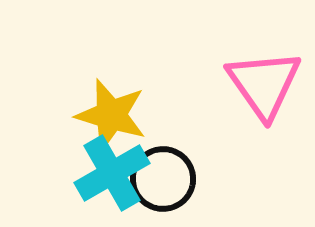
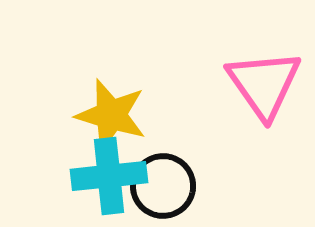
cyan cross: moved 3 px left, 3 px down; rotated 24 degrees clockwise
black circle: moved 7 px down
